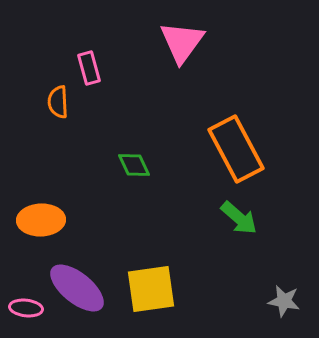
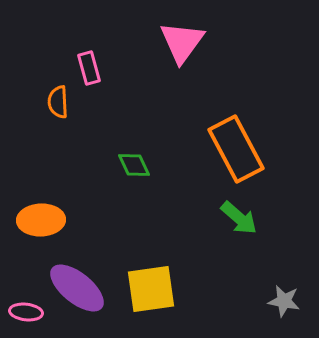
pink ellipse: moved 4 px down
